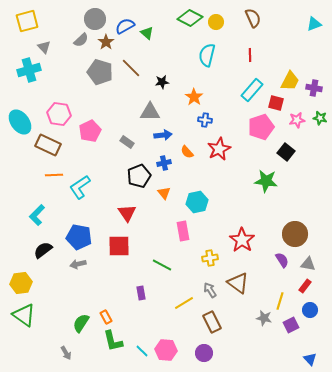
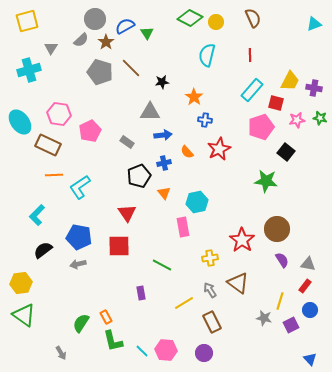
green triangle at (147, 33): rotated 16 degrees clockwise
gray triangle at (44, 47): moved 7 px right, 1 px down; rotated 16 degrees clockwise
pink rectangle at (183, 231): moved 4 px up
brown circle at (295, 234): moved 18 px left, 5 px up
gray arrow at (66, 353): moved 5 px left
